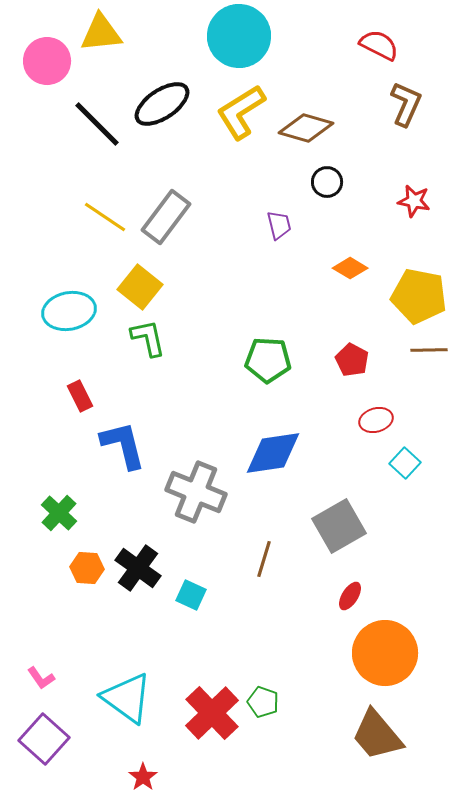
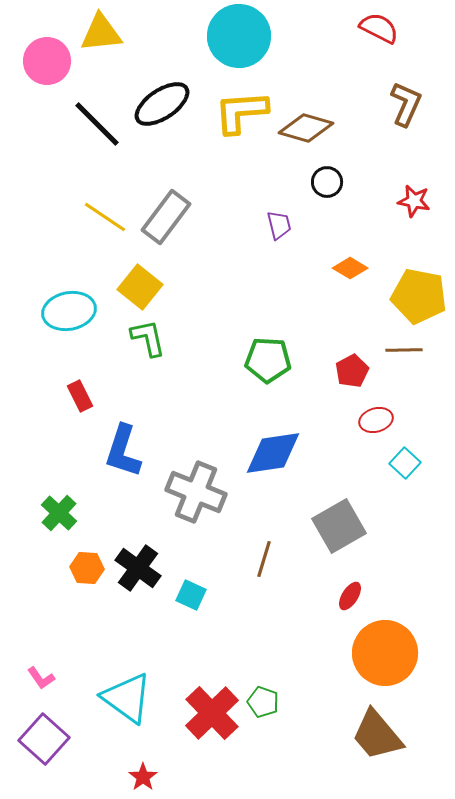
red semicircle at (379, 45): moved 17 px up
yellow L-shape at (241, 112): rotated 28 degrees clockwise
brown line at (429, 350): moved 25 px left
red pentagon at (352, 360): moved 11 px down; rotated 16 degrees clockwise
blue L-shape at (123, 445): moved 6 px down; rotated 148 degrees counterclockwise
